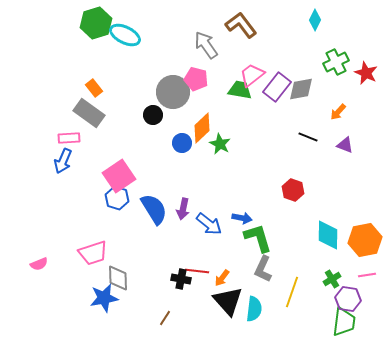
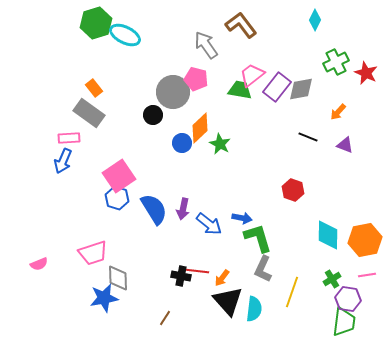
orange diamond at (202, 128): moved 2 px left
black cross at (181, 279): moved 3 px up
